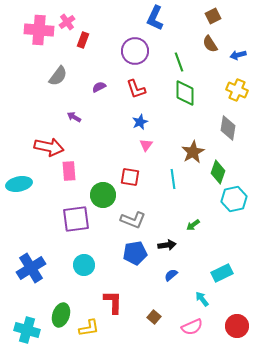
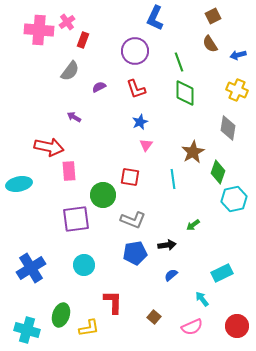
gray semicircle at (58, 76): moved 12 px right, 5 px up
